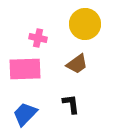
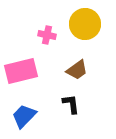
pink cross: moved 9 px right, 3 px up
brown trapezoid: moved 6 px down
pink rectangle: moved 4 px left, 2 px down; rotated 12 degrees counterclockwise
blue trapezoid: moved 1 px left, 2 px down
